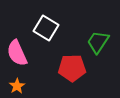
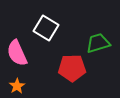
green trapezoid: moved 1 px down; rotated 40 degrees clockwise
